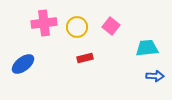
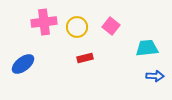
pink cross: moved 1 px up
